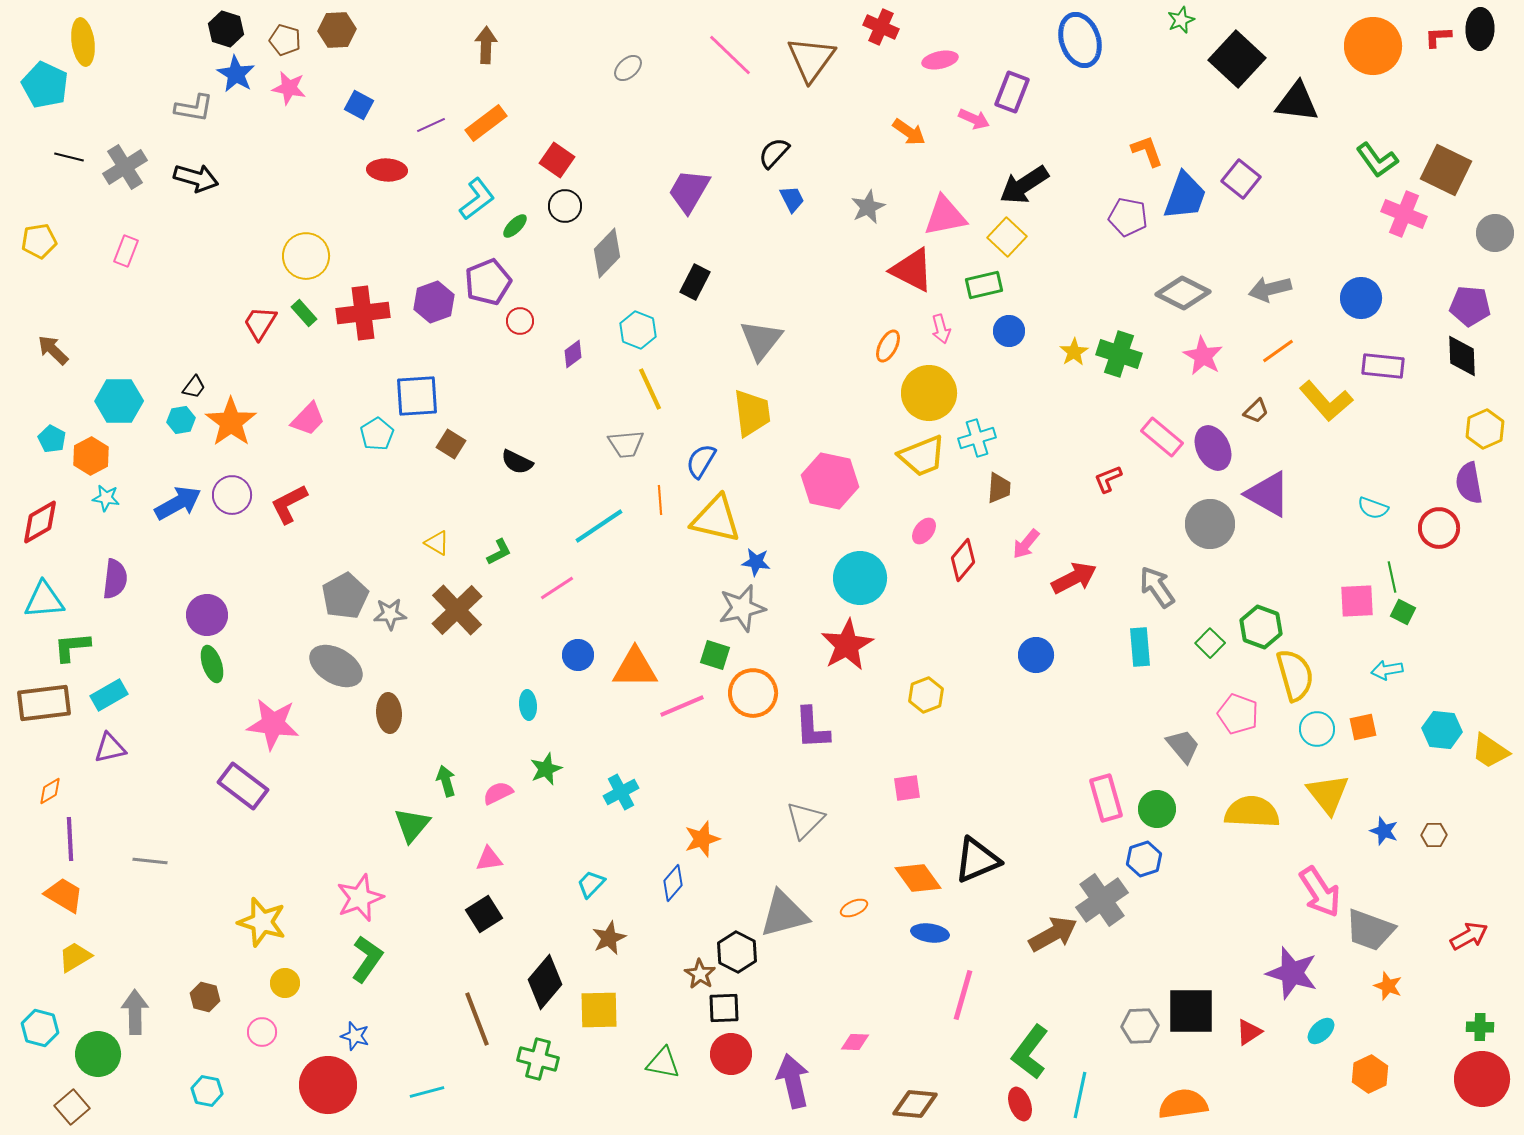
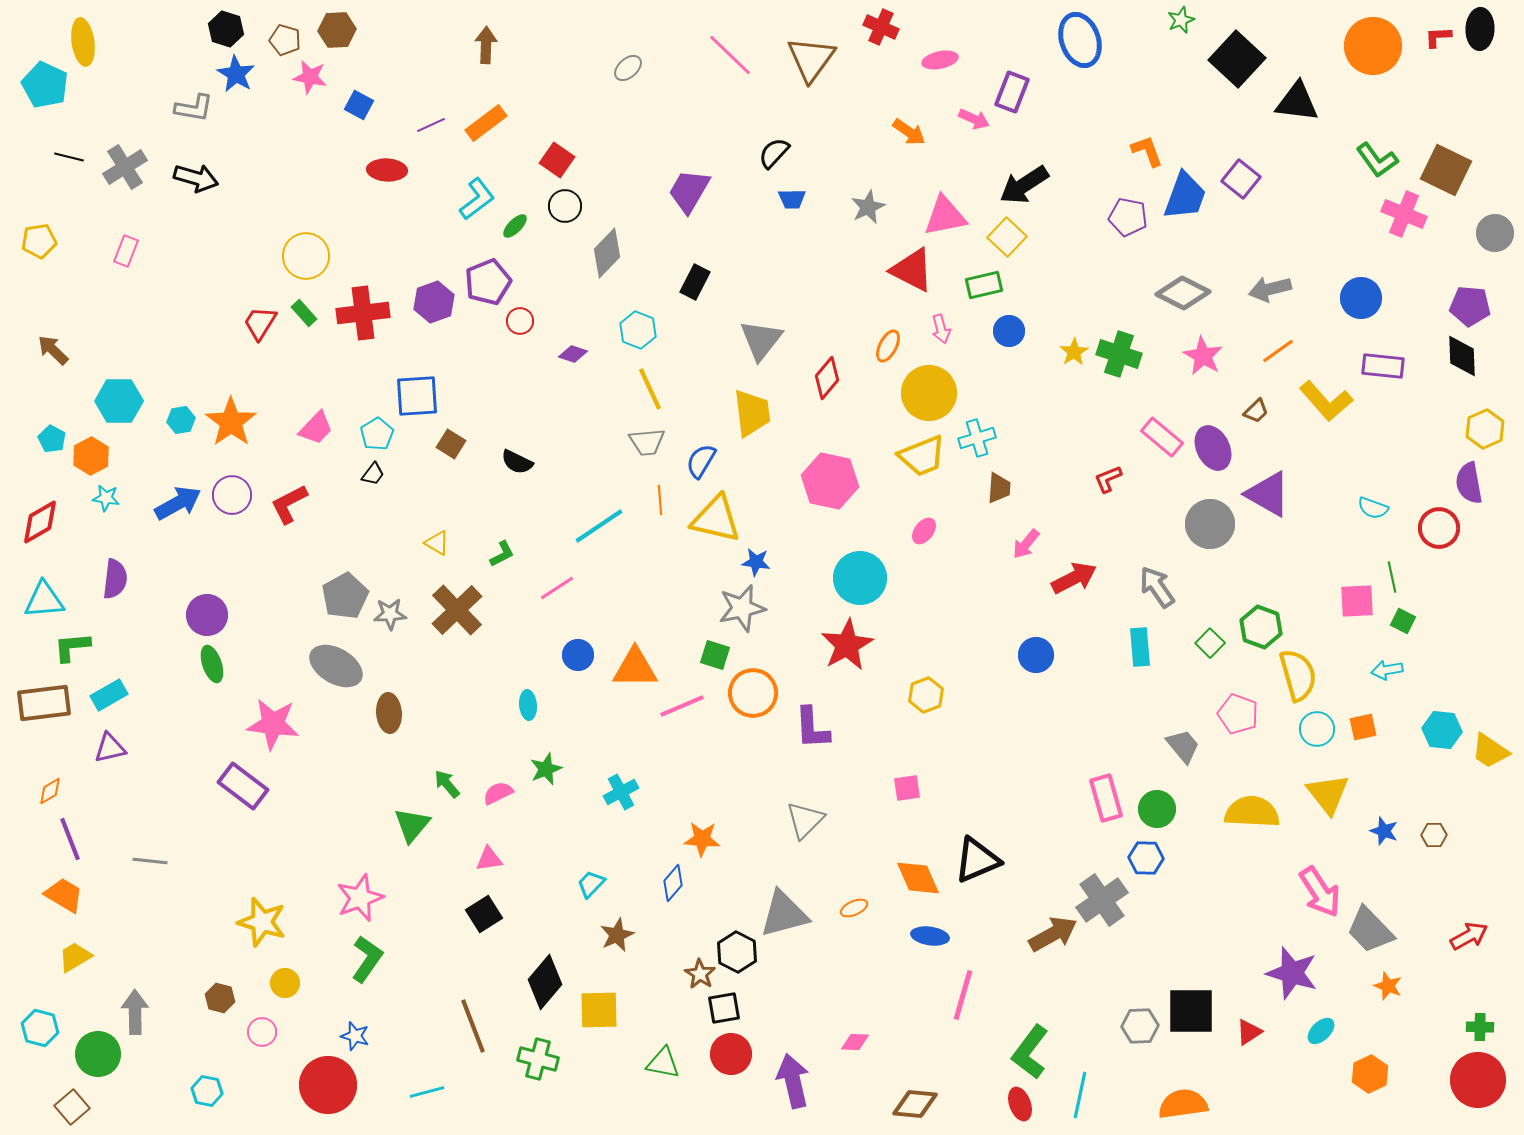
pink star at (289, 88): moved 21 px right, 11 px up
blue trapezoid at (792, 199): rotated 116 degrees clockwise
purple diamond at (573, 354): rotated 56 degrees clockwise
black trapezoid at (194, 387): moved 179 px right, 87 px down
pink trapezoid at (308, 419): moved 8 px right, 9 px down
gray trapezoid at (626, 444): moved 21 px right, 2 px up
green L-shape at (499, 552): moved 3 px right, 2 px down
red diamond at (963, 560): moved 136 px left, 182 px up
green square at (1403, 612): moved 9 px down
yellow semicircle at (1295, 675): moved 3 px right
green arrow at (446, 781): moved 1 px right, 3 px down; rotated 24 degrees counterclockwise
purple line at (70, 839): rotated 18 degrees counterclockwise
orange star at (702, 839): rotated 21 degrees clockwise
blue hexagon at (1144, 859): moved 2 px right, 1 px up; rotated 20 degrees clockwise
orange diamond at (918, 878): rotated 12 degrees clockwise
gray trapezoid at (1370, 930): rotated 26 degrees clockwise
blue ellipse at (930, 933): moved 3 px down
brown star at (609, 938): moved 8 px right, 3 px up
brown hexagon at (205, 997): moved 15 px right, 1 px down
black square at (724, 1008): rotated 8 degrees counterclockwise
brown line at (477, 1019): moved 4 px left, 7 px down
red circle at (1482, 1079): moved 4 px left, 1 px down
